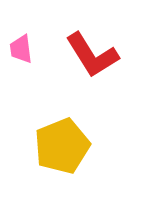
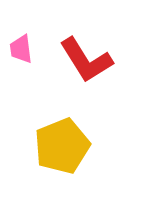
red L-shape: moved 6 px left, 5 px down
